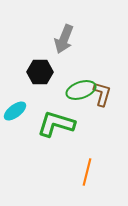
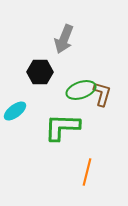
green L-shape: moved 6 px right, 3 px down; rotated 15 degrees counterclockwise
